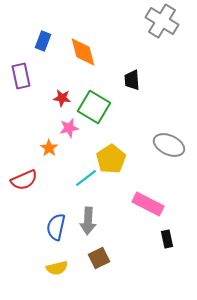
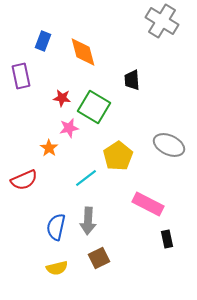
yellow pentagon: moved 7 px right, 3 px up
